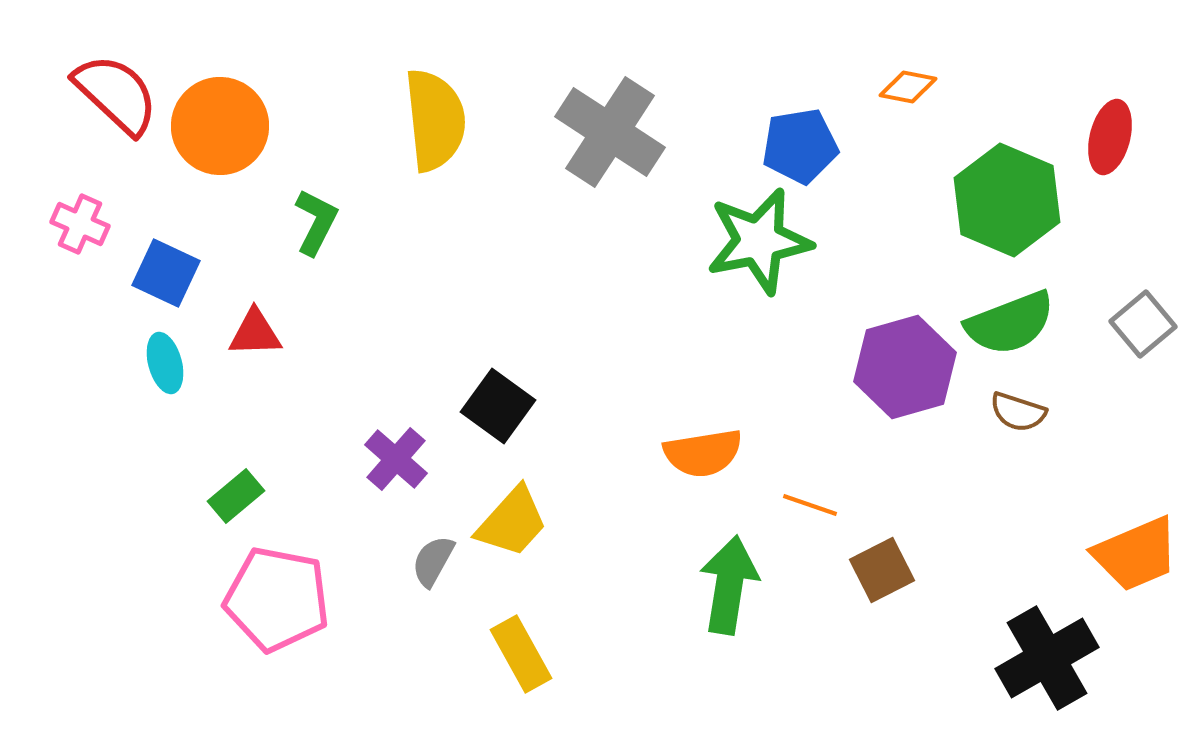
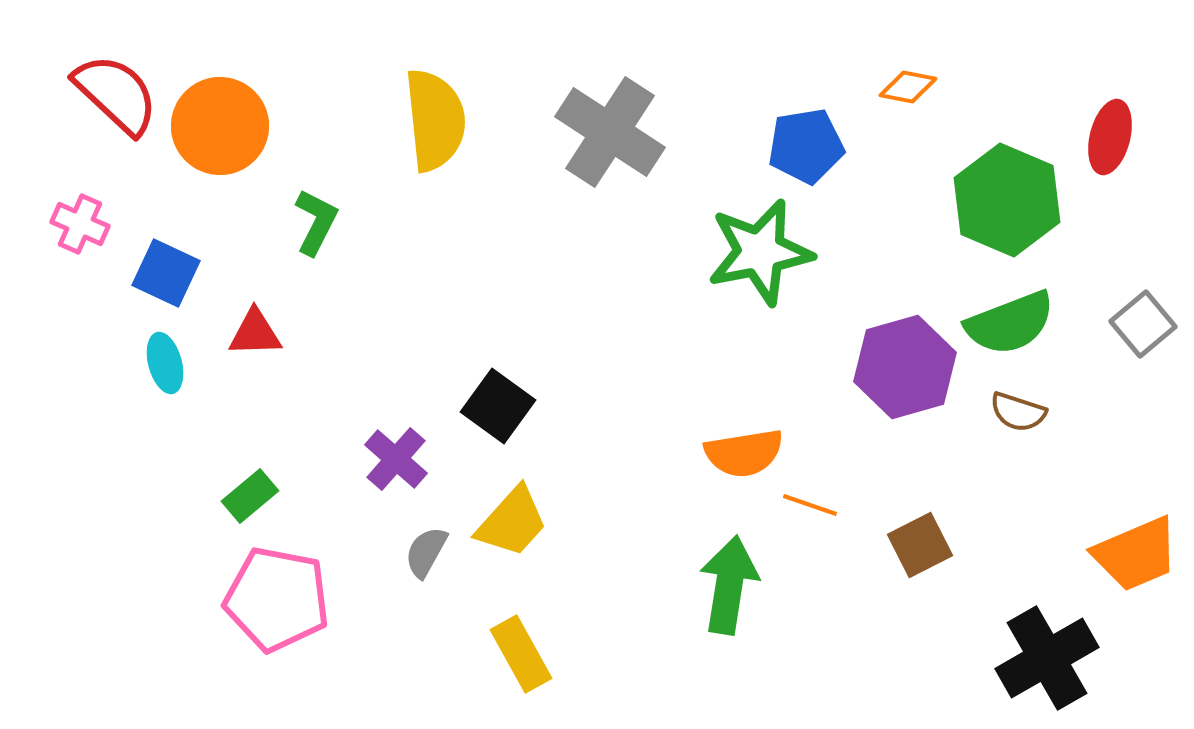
blue pentagon: moved 6 px right
green star: moved 1 px right, 11 px down
orange semicircle: moved 41 px right
green rectangle: moved 14 px right
gray semicircle: moved 7 px left, 9 px up
brown square: moved 38 px right, 25 px up
